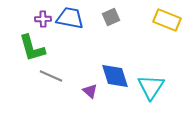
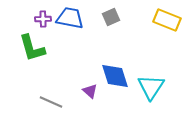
gray line: moved 26 px down
